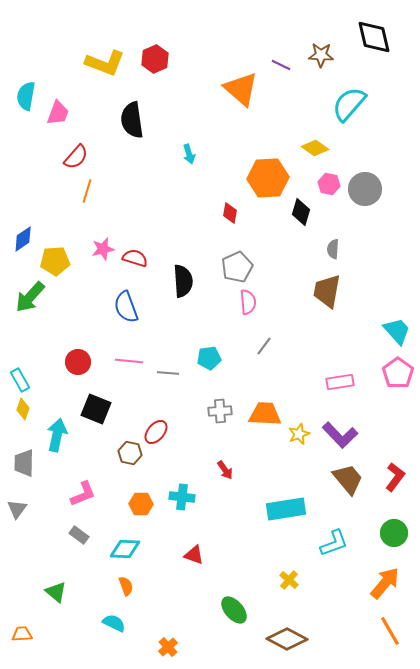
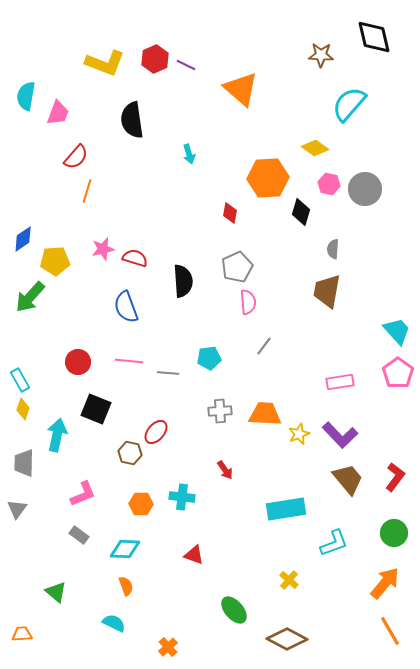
purple line at (281, 65): moved 95 px left
